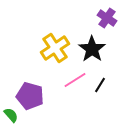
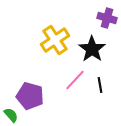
purple cross: rotated 18 degrees counterclockwise
yellow cross: moved 8 px up
pink line: rotated 15 degrees counterclockwise
black line: rotated 42 degrees counterclockwise
